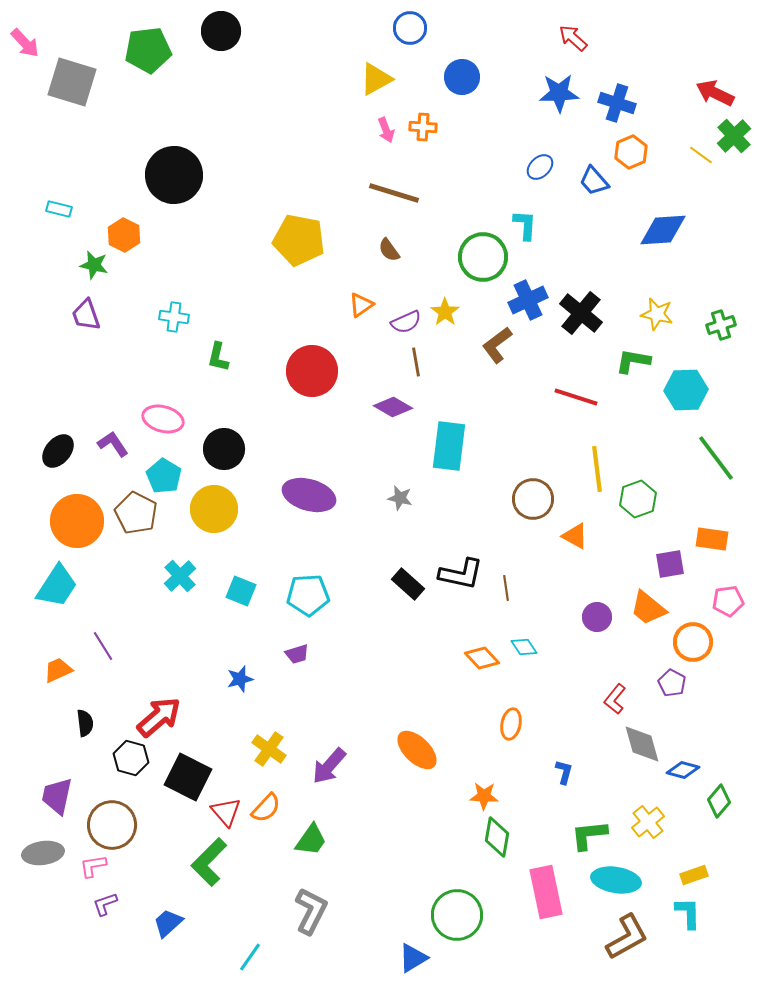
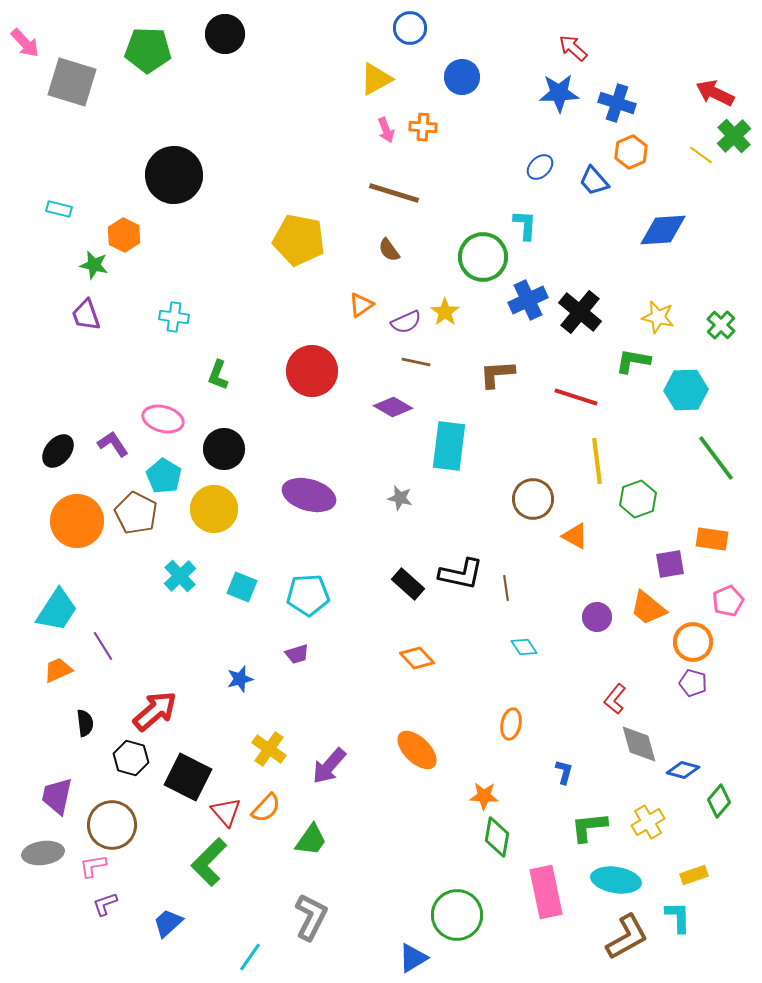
black circle at (221, 31): moved 4 px right, 3 px down
red arrow at (573, 38): moved 10 px down
green pentagon at (148, 50): rotated 9 degrees clockwise
black cross at (581, 313): moved 1 px left, 1 px up
yellow star at (657, 314): moved 1 px right, 3 px down
green cross at (721, 325): rotated 28 degrees counterclockwise
brown L-shape at (497, 345): moved 29 px down; rotated 33 degrees clockwise
green L-shape at (218, 357): moved 18 px down; rotated 8 degrees clockwise
brown line at (416, 362): rotated 68 degrees counterclockwise
yellow line at (597, 469): moved 8 px up
cyan trapezoid at (57, 586): moved 24 px down
cyan square at (241, 591): moved 1 px right, 4 px up
pink pentagon at (728, 601): rotated 16 degrees counterclockwise
orange diamond at (482, 658): moved 65 px left
purple pentagon at (672, 683): moved 21 px right; rotated 12 degrees counterclockwise
red arrow at (159, 717): moved 4 px left, 6 px up
gray diamond at (642, 744): moved 3 px left
yellow cross at (648, 822): rotated 8 degrees clockwise
green L-shape at (589, 835): moved 8 px up
gray L-shape at (311, 911): moved 6 px down
cyan L-shape at (688, 913): moved 10 px left, 4 px down
